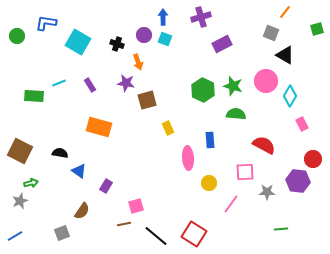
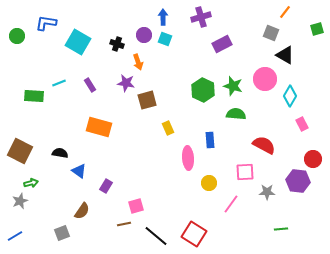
pink circle at (266, 81): moved 1 px left, 2 px up
